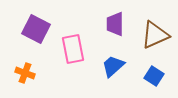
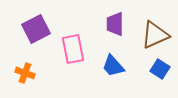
purple square: rotated 36 degrees clockwise
blue trapezoid: rotated 90 degrees counterclockwise
blue square: moved 6 px right, 7 px up
